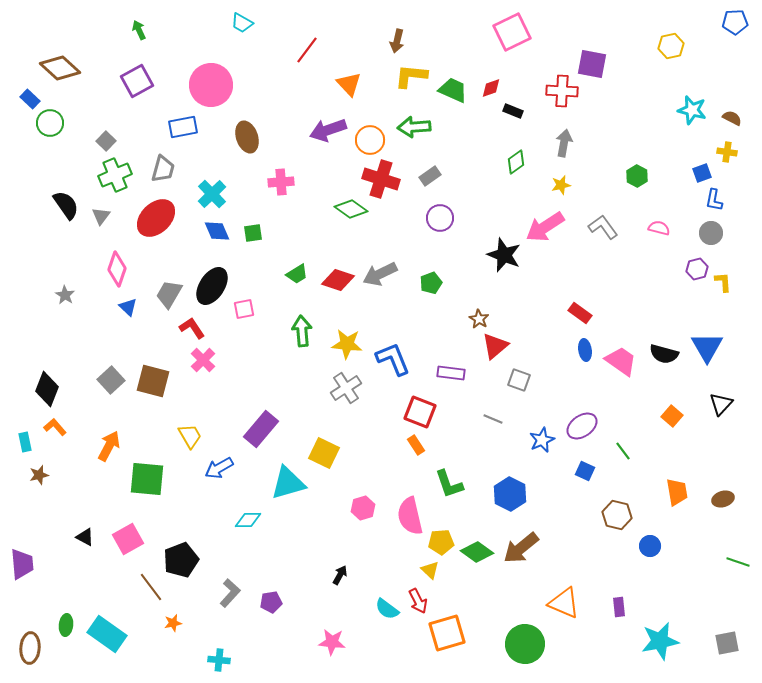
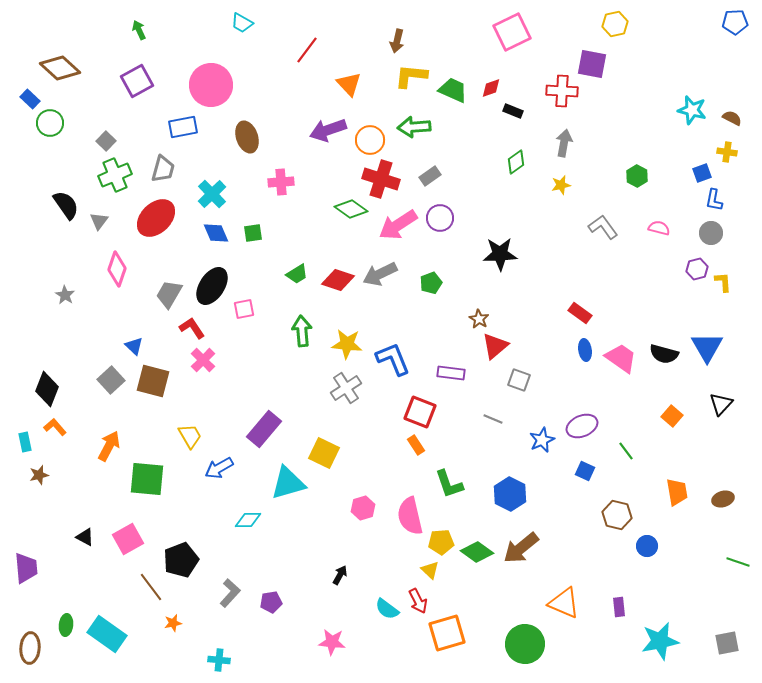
yellow hexagon at (671, 46): moved 56 px left, 22 px up
gray triangle at (101, 216): moved 2 px left, 5 px down
pink arrow at (545, 227): moved 147 px left, 2 px up
blue diamond at (217, 231): moved 1 px left, 2 px down
black star at (504, 255): moved 4 px left, 1 px up; rotated 24 degrees counterclockwise
blue triangle at (128, 307): moved 6 px right, 39 px down
pink trapezoid at (621, 361): moved 3 px up
purple ellipse at (582, 426): rotated 12 degrees clockwise
purple rectangle at (261, 429): moved 3 px right
green line at (623, 451): moved 3 px right
blue circle at (650, 546): moved 3 px left
purple trapezoid at (22, 564): moved 4 px right, 4 px down
